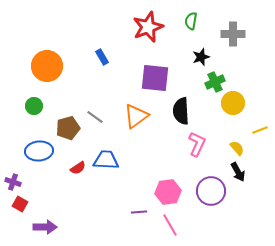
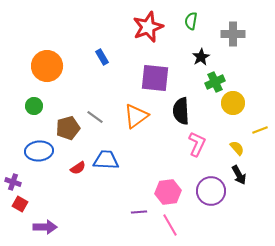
black star: rotated 12 degrees counterclockwise
black arrow: moved 1 px right, 3 px down
